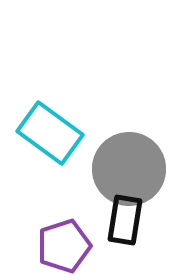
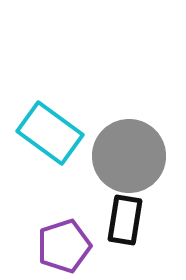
gray circle: moved 13 px up
